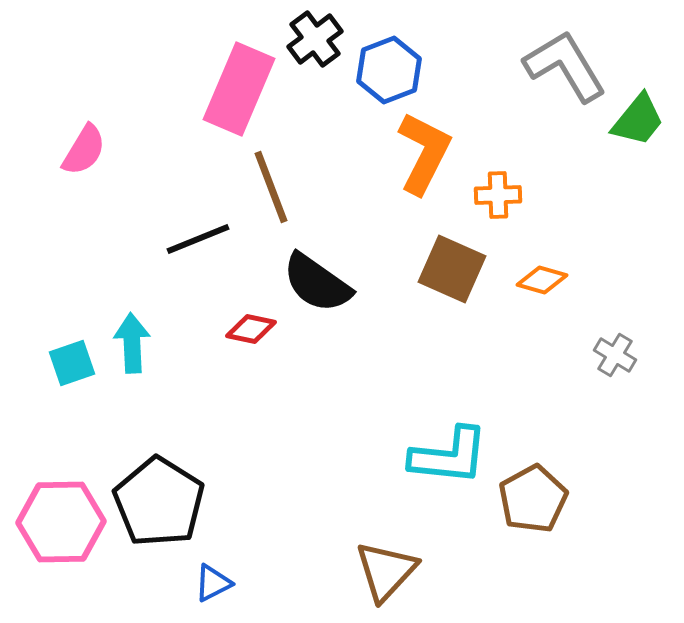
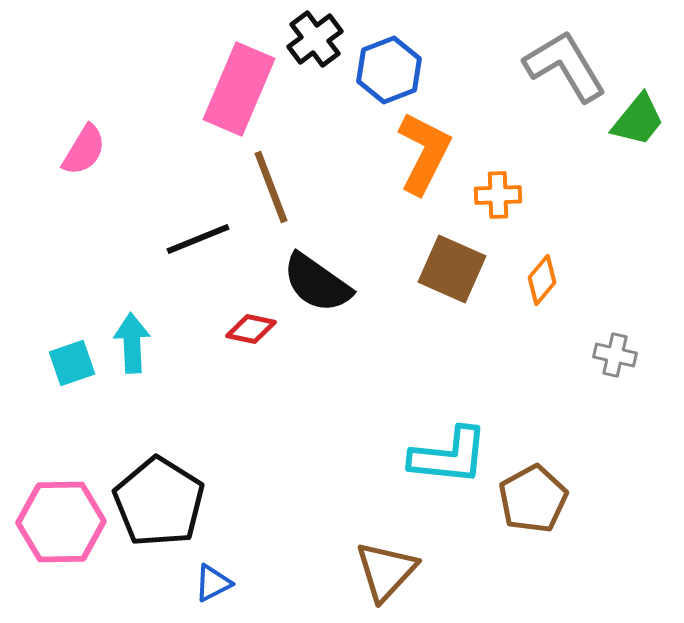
orange diamond: rotated 66 degrees counterclockwise
gray cross: rotated 18 degrees counterclockwise
